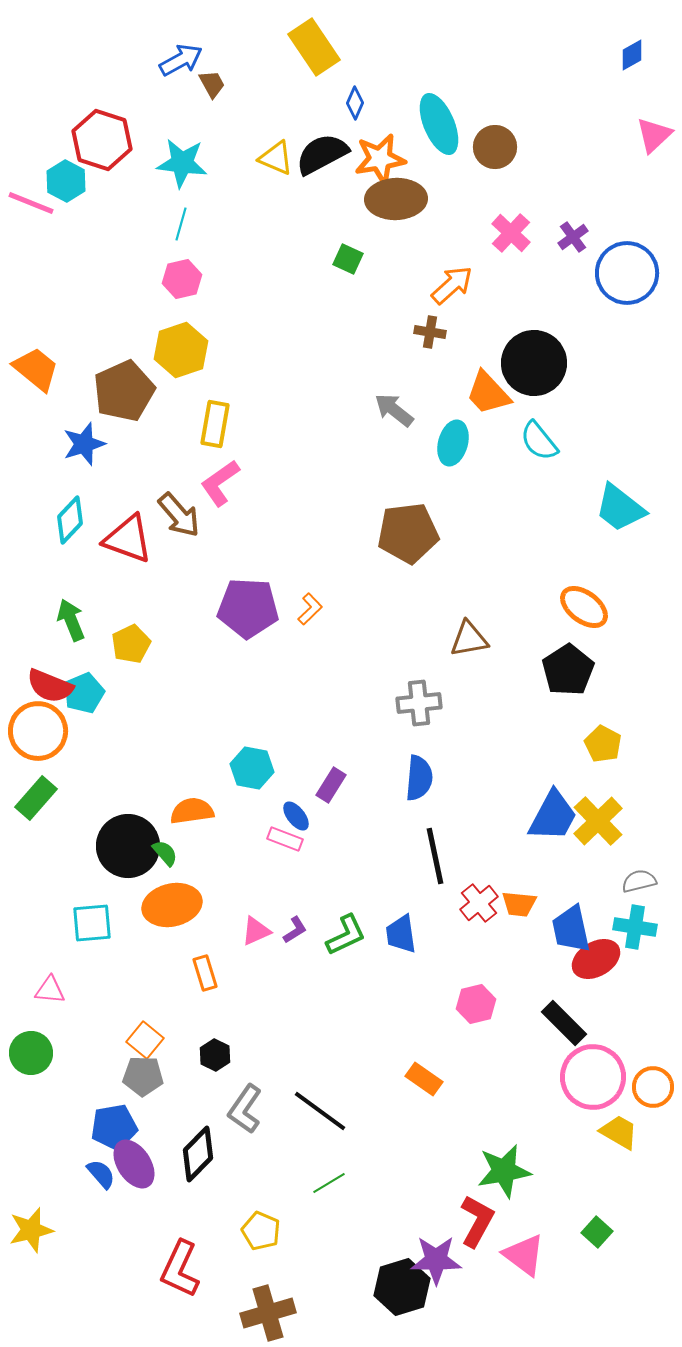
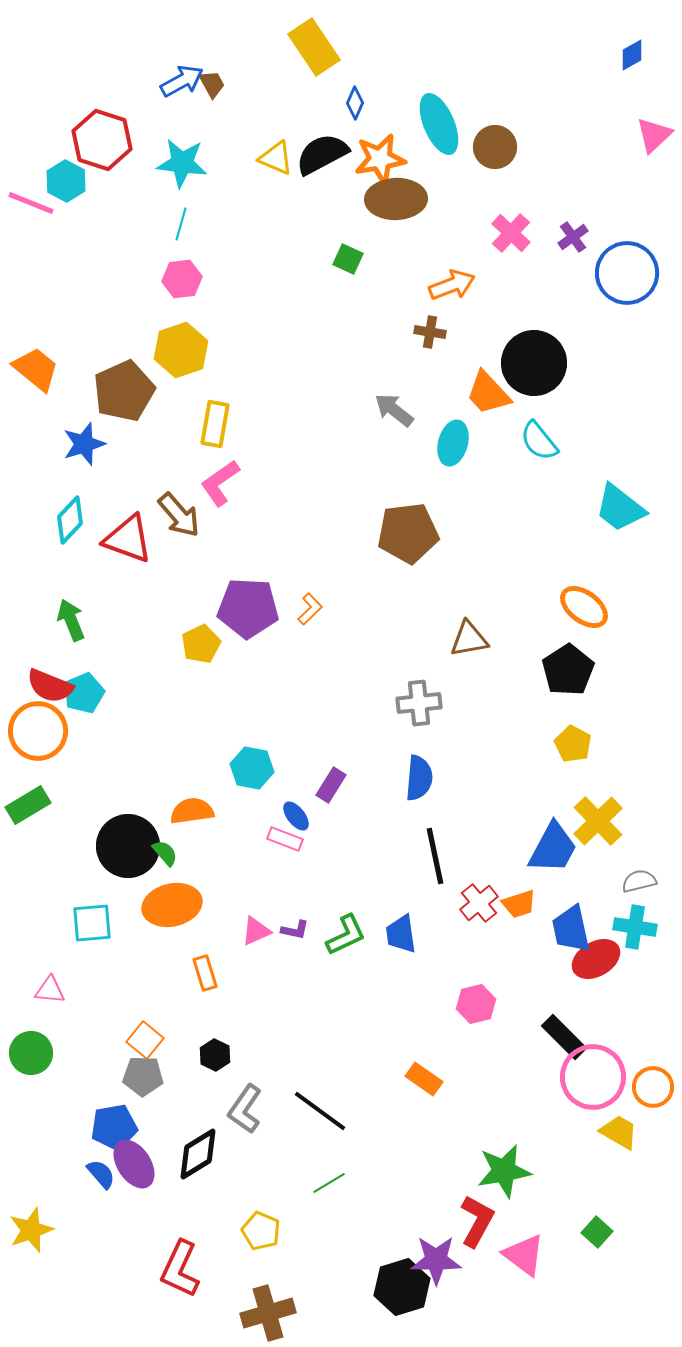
blue arrow at (181, 60): moved 1 px right, 21 px down
pink hexagon at (182, 279): rotated 6 degrees clockwise
orange arrow at (452, 285): rotated 21 degrees clockwise
yellow pentagon at (131, 644): moved 70 px right
yellow pentagon at (603, 744): moved 30 px left
green rectangle at (36, 798): moved 8 px left, 7 px down; rotated 18 degrees clockwise
blue trapezoid at (553, 816): moved 32 px down
orange trapezoid at (519, 904): rotated 24 degrees counterclockwise
purple L-shape at (295, 930): rotated 44 degrees clockwise
black rectangle at (564, 1023): moved 14 px down
black diamond at (198, 1154): rotated 14 degrees clockwise
yellow star at (31, 1230): rotated 6 degrees counterclockwise
